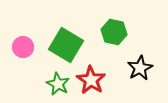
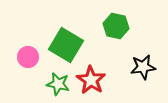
green hexagon: moved 2 px right, 6 px up
pink circle: moved 5 px right, 10 px down
black star: moved 3 px right, 1 px up; rotated 20 degrees clockwise
green star: rotated 15 degrees counterclockwise
